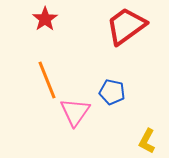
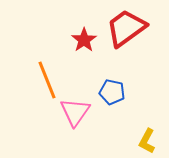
red star: moved 39 px right, 21 px down
red trapezoid: moved 2 px down
